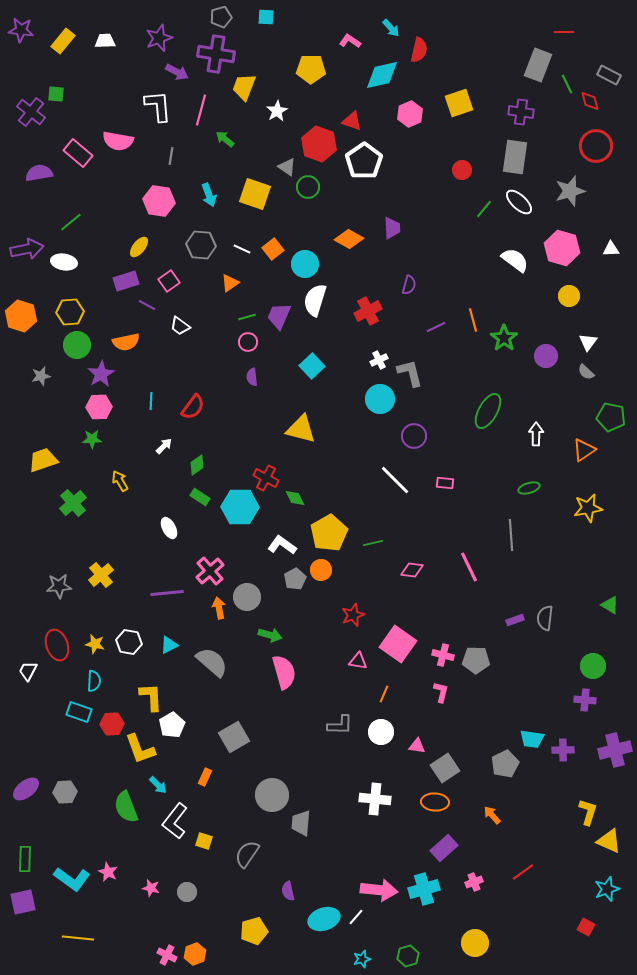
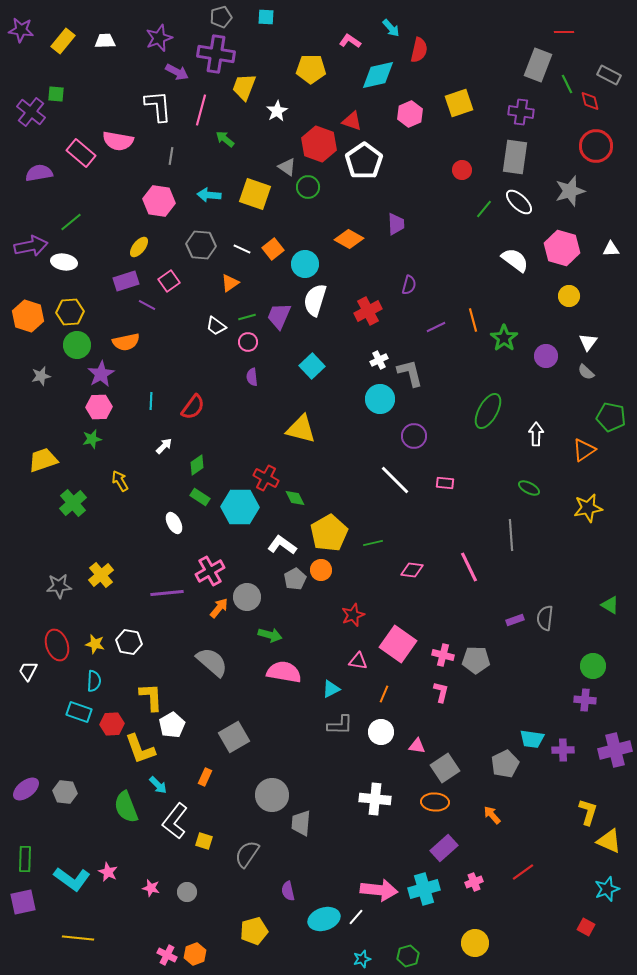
cyan diamond at (382, 75): moved 4 px left
pink rectangle at (78, 153): moved 3 px right
cyan arrow at (209, 195): rotated 115 degrees clockwise
purple trapezoid at (392, 228): moved 4 px right, 4 px up
purple arrow at (27, 249): moved 4 px right, 3 px up
orange hexagon at (21, 316): moved 7 px right
white trapezoid at (180, 326): moved 36 px right
green star at (92, 439): rotated 12 degrees counterclockwise
green ellipse at (529, 488): rotated 45 degrees clockwise
white ellipse at (169, 528): moved 5 px right, 5 px up
pink cross at (210, 571): rotated 12 degrees clockwise
orange arrow at (219, 608): rotated 50 degrees clockwise
cyan triangle at (169, 645): moved 162 px right, 44 px down
pink semicircle at (284, 672): rotated 64 degrees counterclockwise
gray hexagon at (65, 792): rotated 10 degrees clockwise
